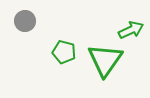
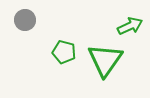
gray circle: moved 1 px up
green arrow: moved 1 px left, 4 px up
